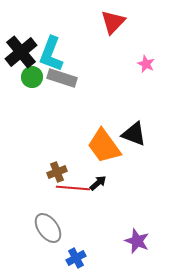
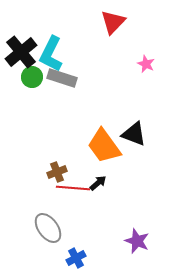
cyan L-shape: rotated 6 degrees clockwise
